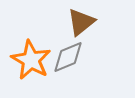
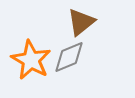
gray diamond: moved 1 px right
